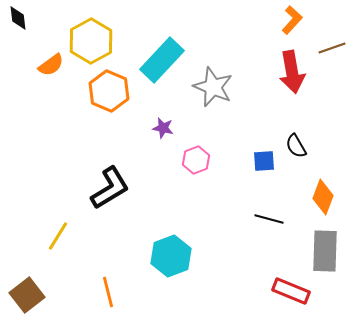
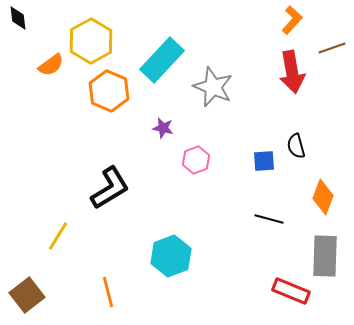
black semicircle: rotated 15 degrees clockwise
gray rectangle: moved 5 px down
